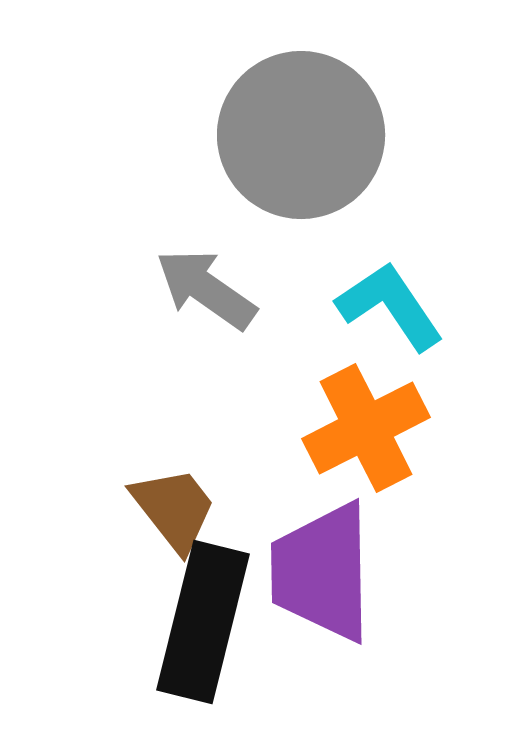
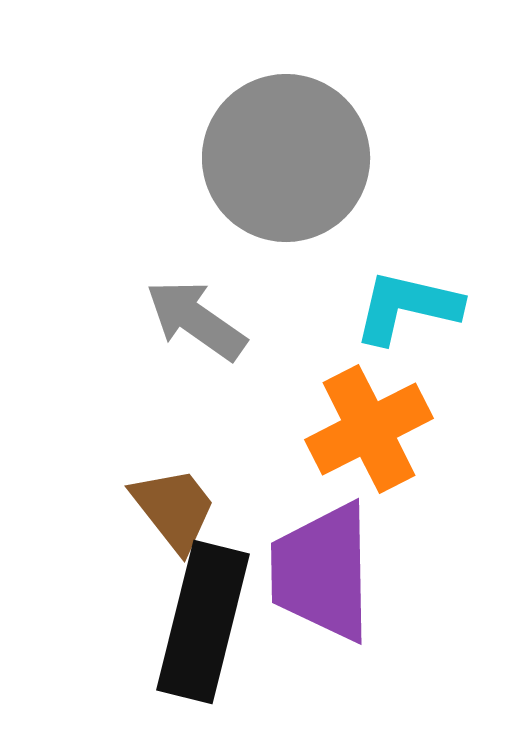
gray circle: moved 15 px left, 23 px down
gray arrow: moved 10 px left, 31 px down
cyan L-shape: moved 17 px right, 1 px down; rotated 43 degrees counterclockwise
orange cross: moved 3 px right, 1 px down
